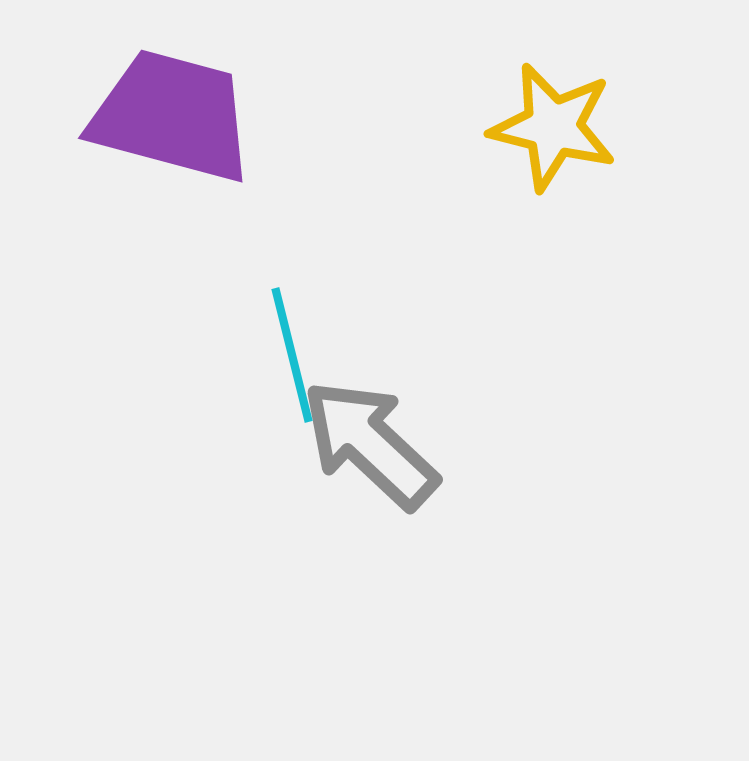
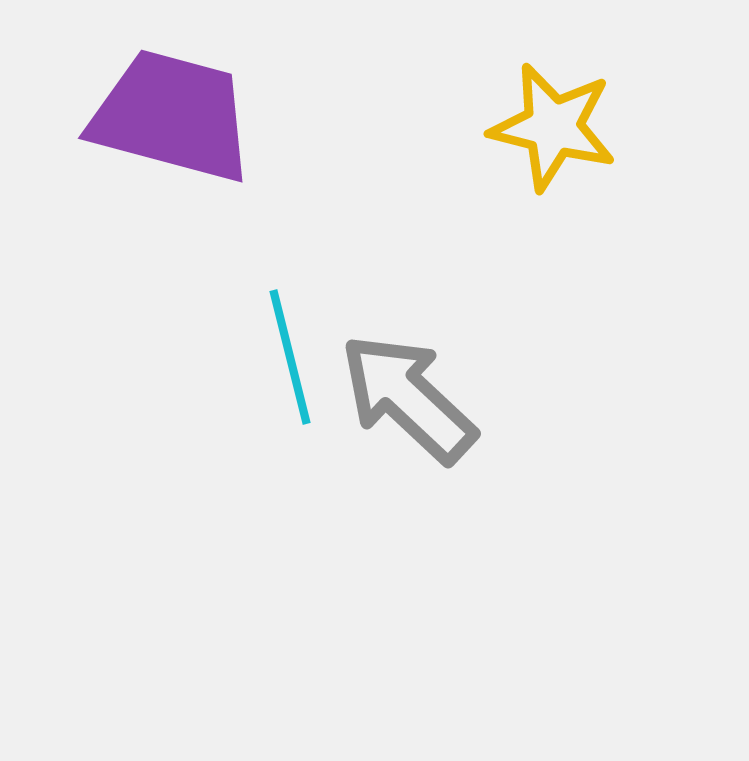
cyan line: moved 2 px left, 2 px down
gray arrow: moved 38 px right, 46 px up
